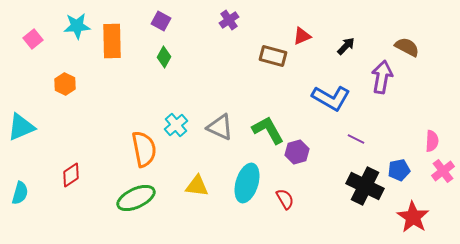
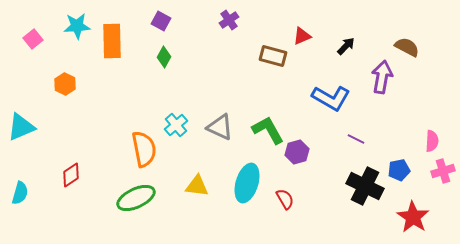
pink cross: rotated 20 degrees clockwise
